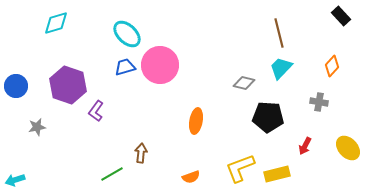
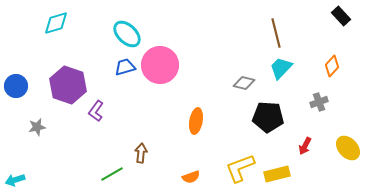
brown line: moved 3 px left
gray cross: rotated 30 degrees counterclockwise
